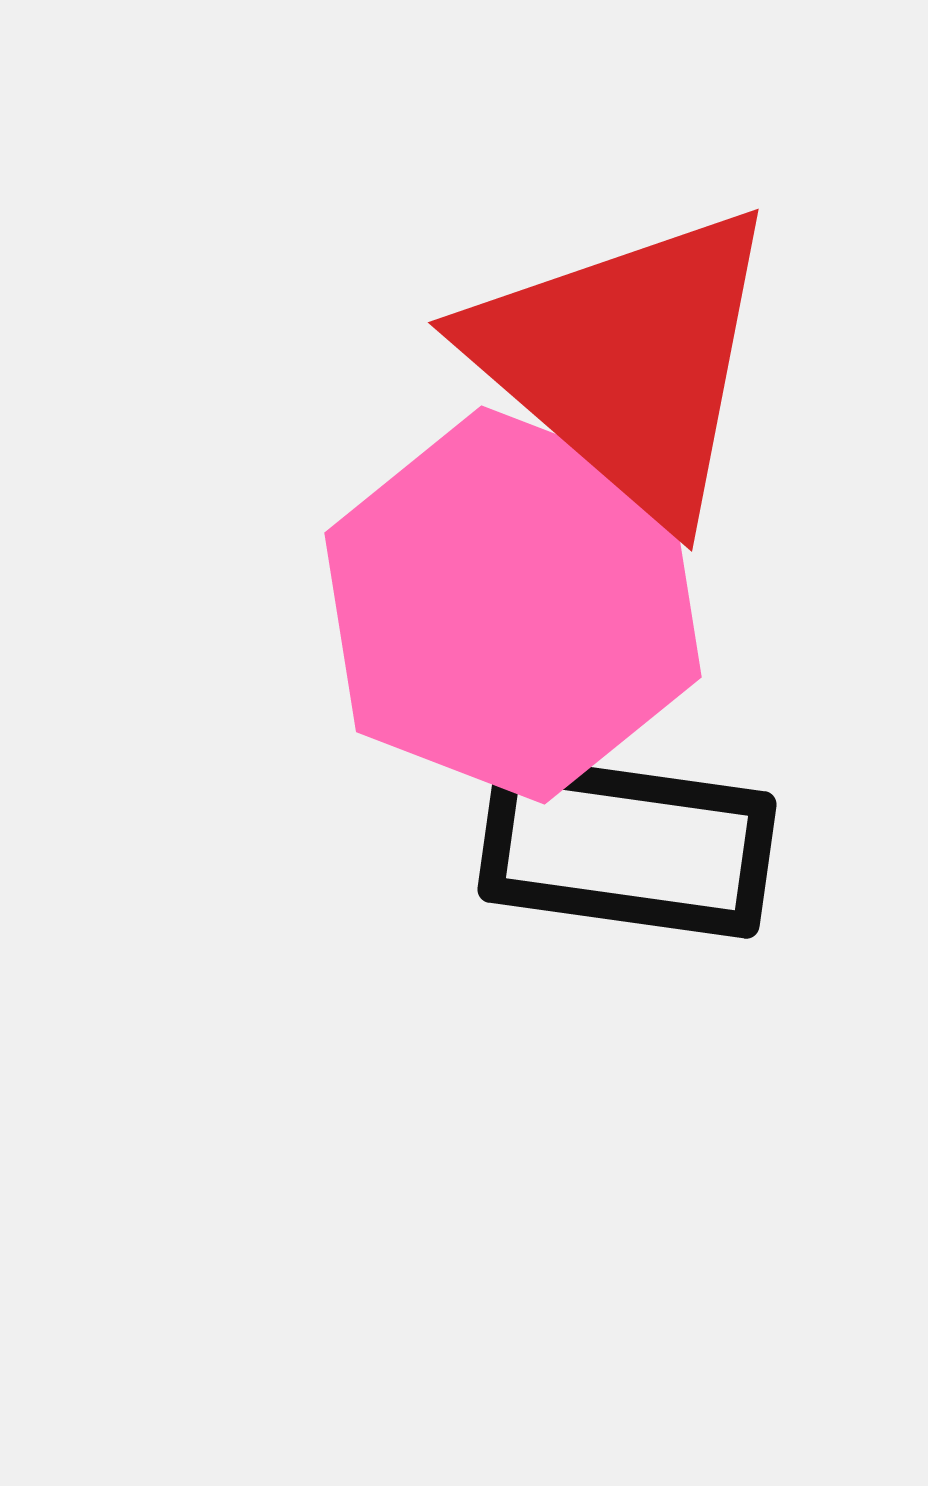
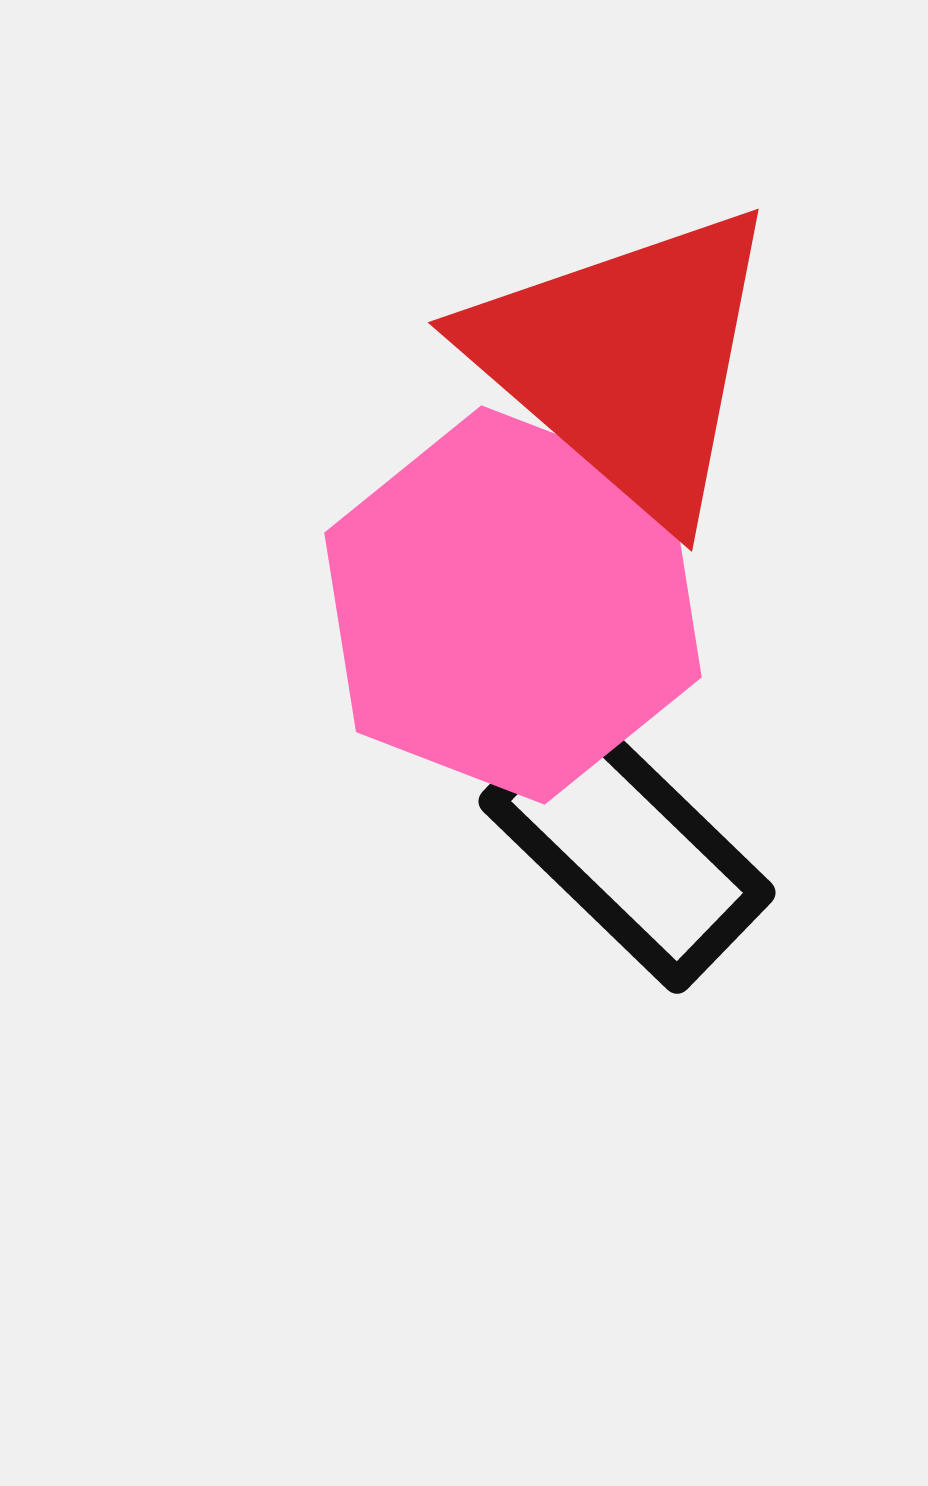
black rectangle: rotated 36 degrees clockwise
